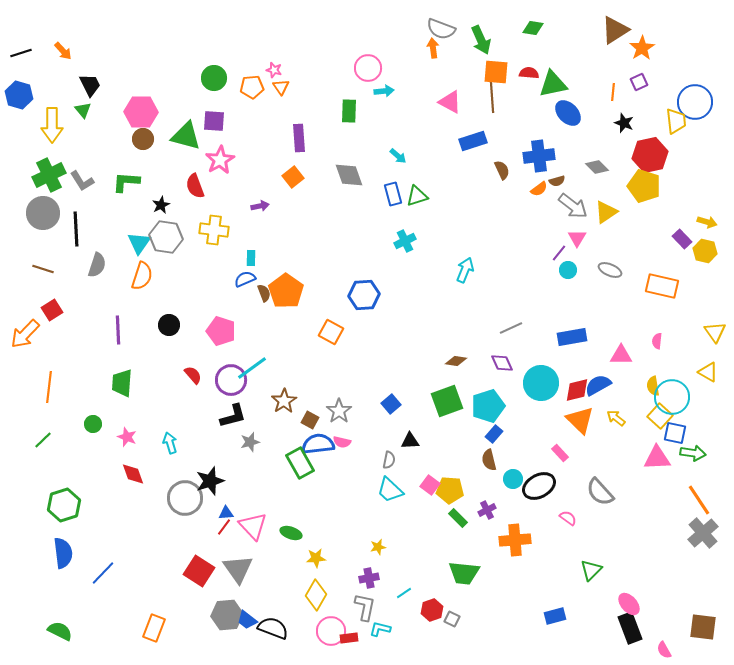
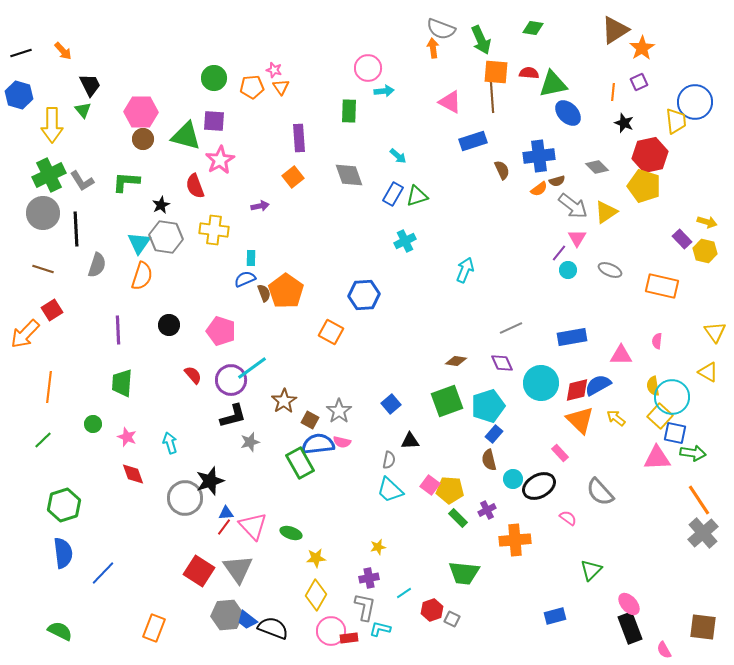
blue rectangle at (393, 194): rotated 45 degrees clockwise
